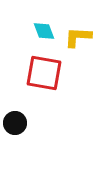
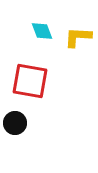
cyan diamond: moved 2 px left
red square: moved 14 px left, 8 px down
